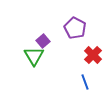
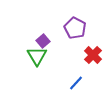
green triangle: moved 3 px right
blue line: moved 9 px left, 1 px down; rotated 63 degrees clockwise
